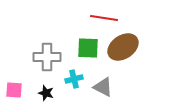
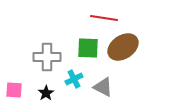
cyan cross: rotated 12 degrees counterclockwise
black star: rotated 21 degrees clockwise
